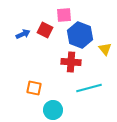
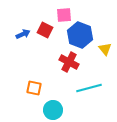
red cross: moved 2 px left; rotated 24 degrees clockwise
